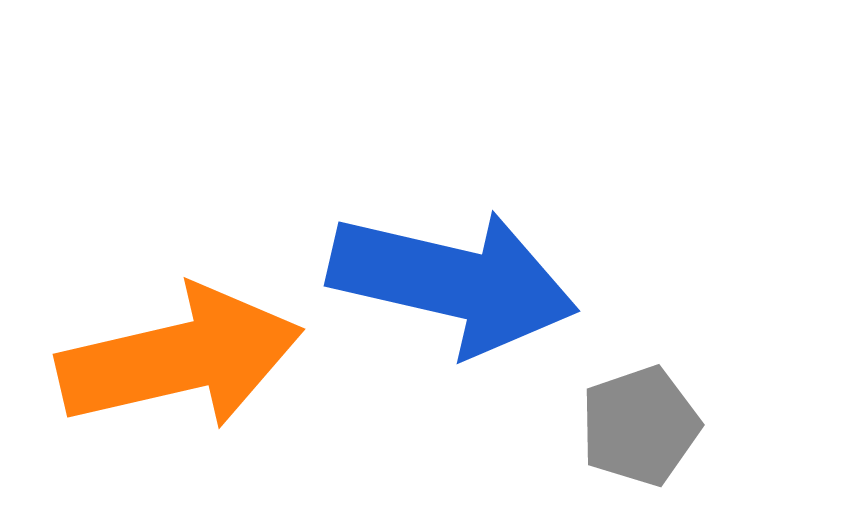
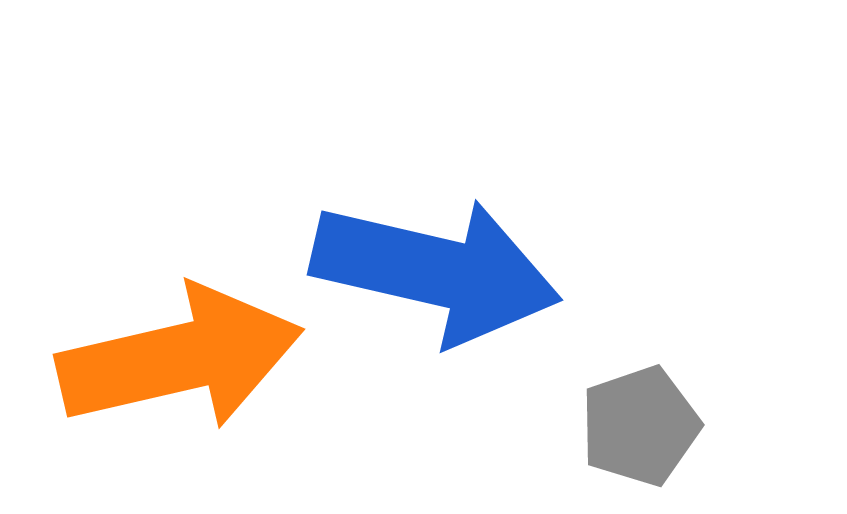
blue arrow: moved 17 px left, 11 px up
